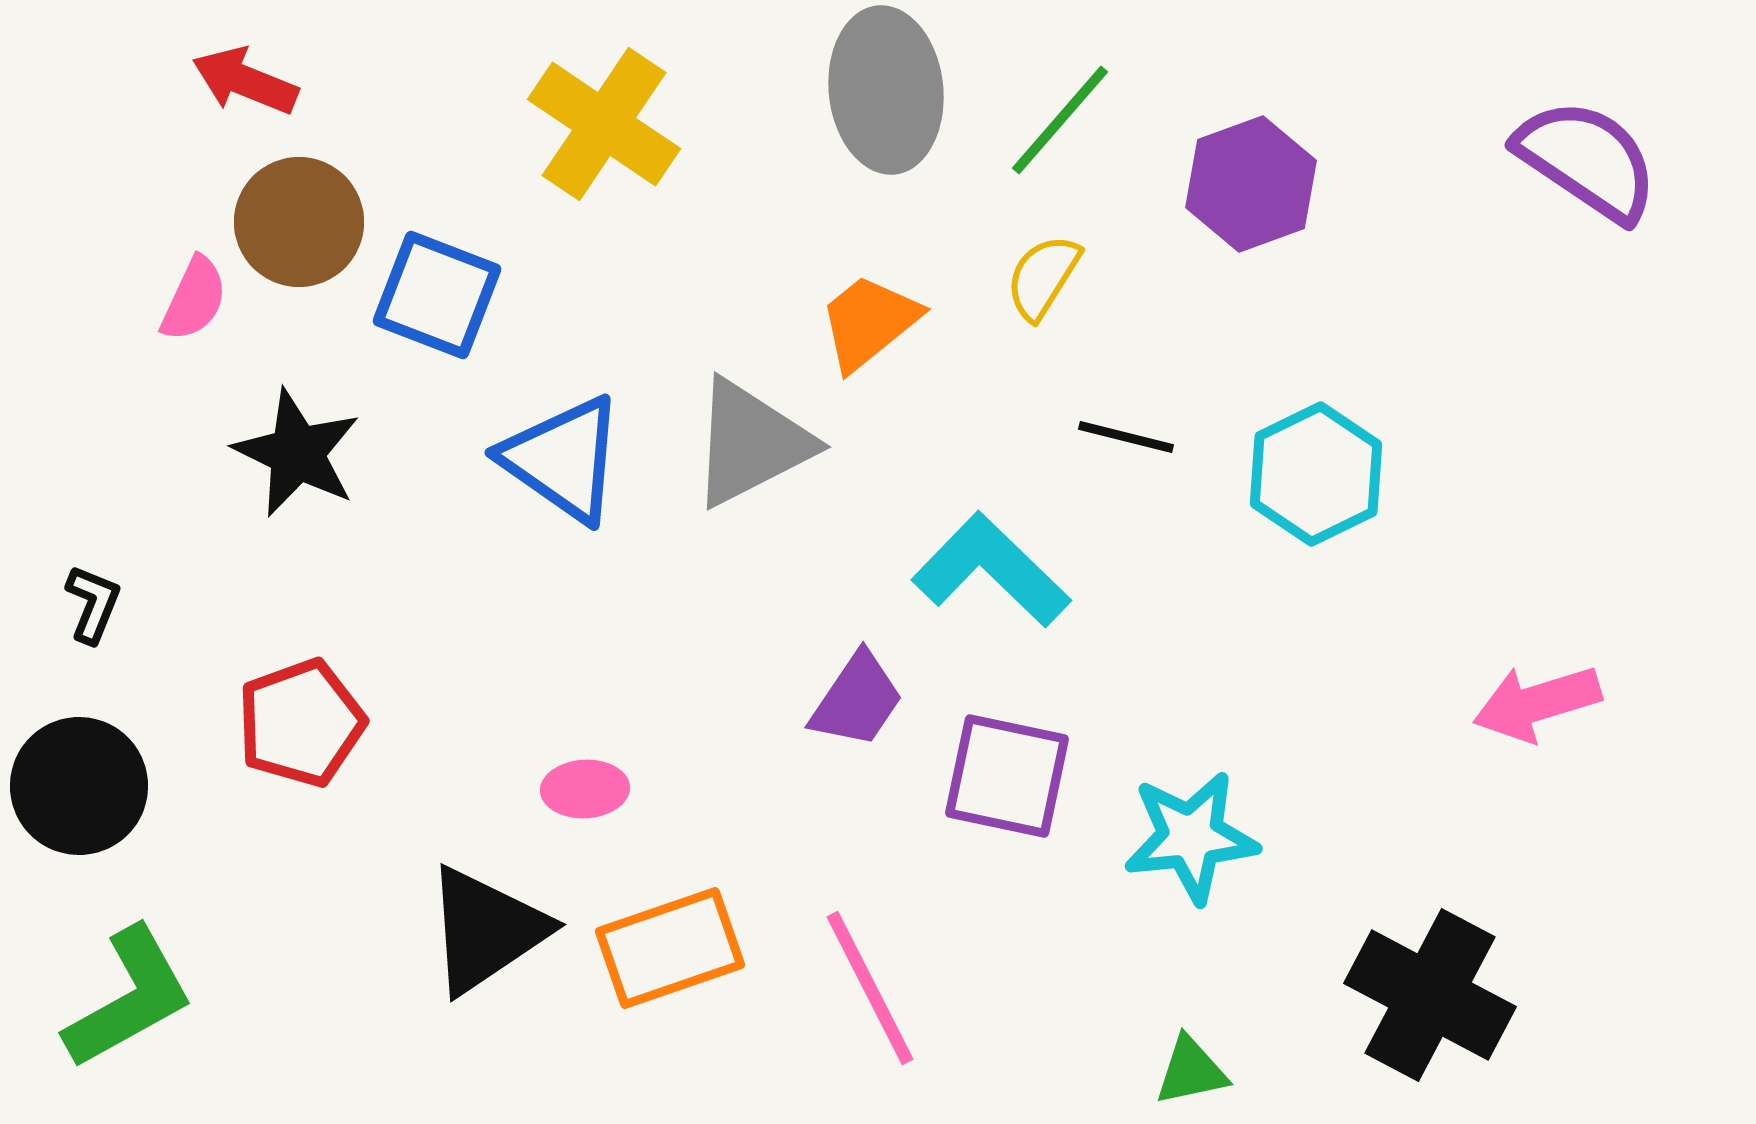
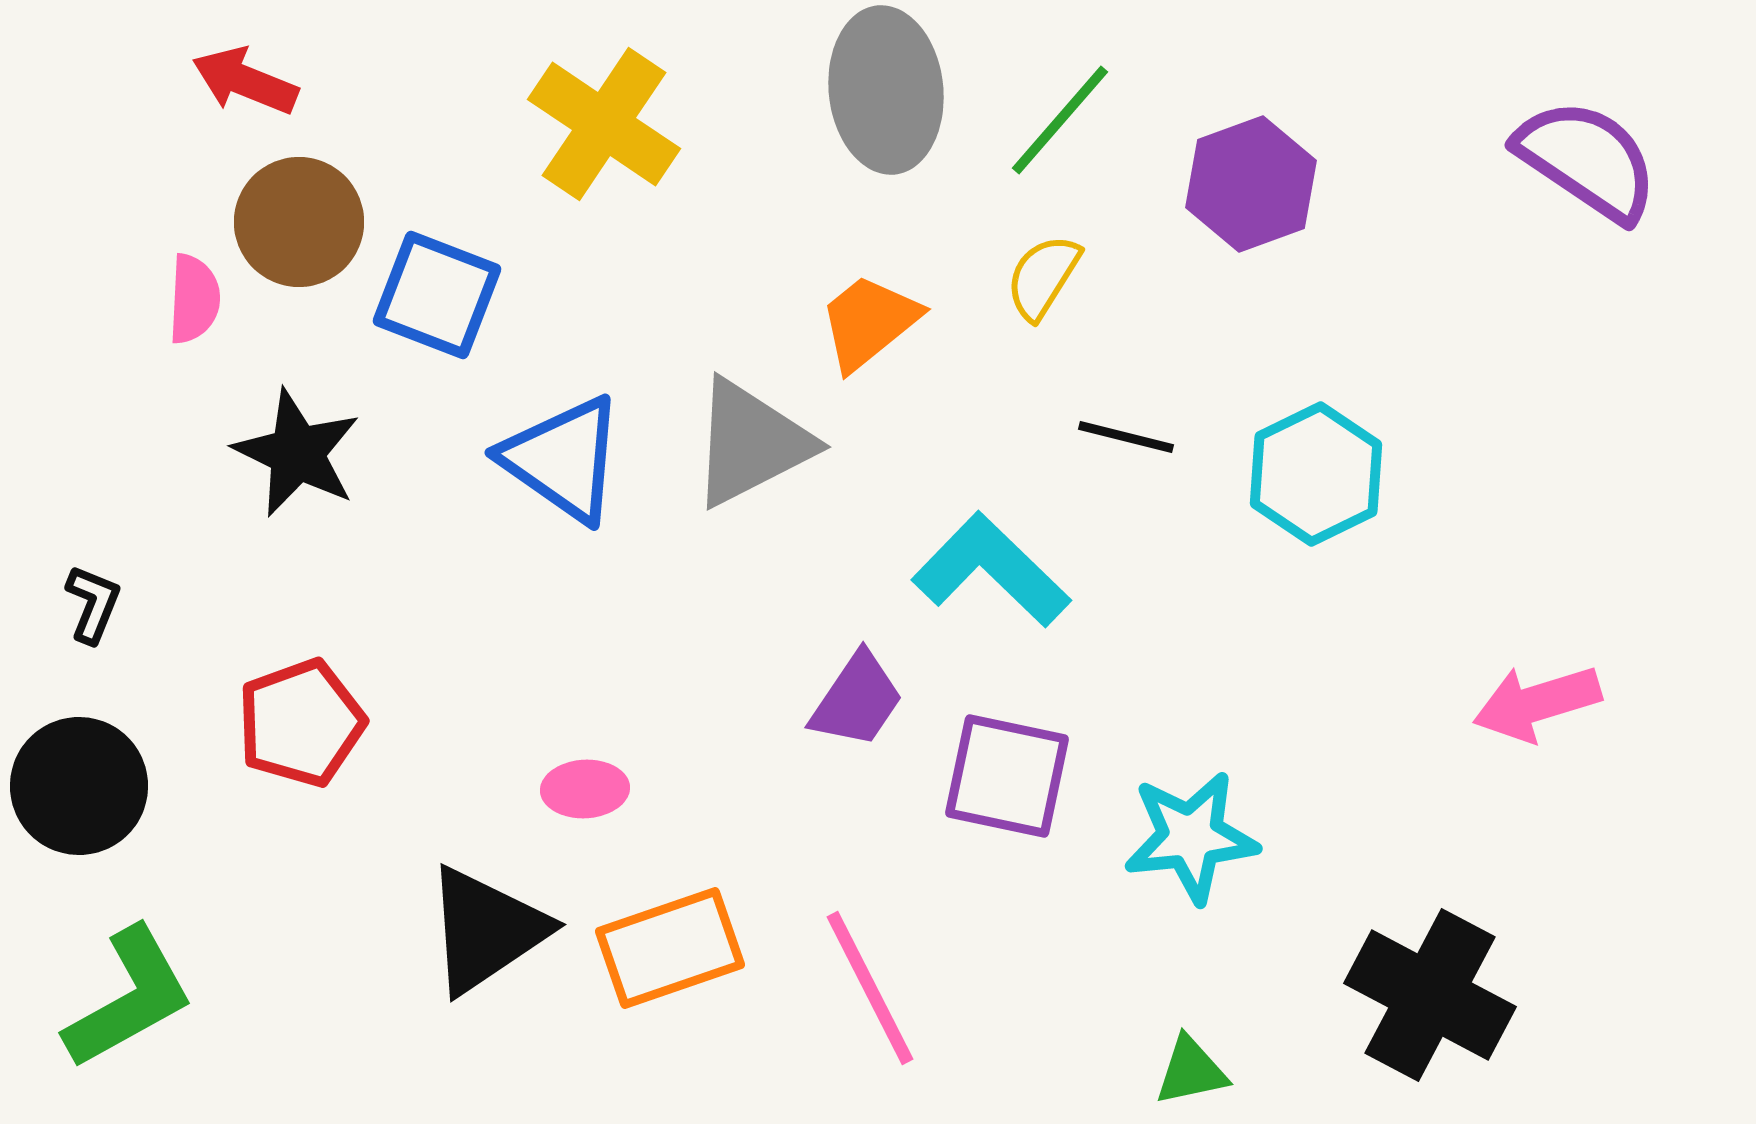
pink semicircle: rotated 22 degrees counterclockwise
